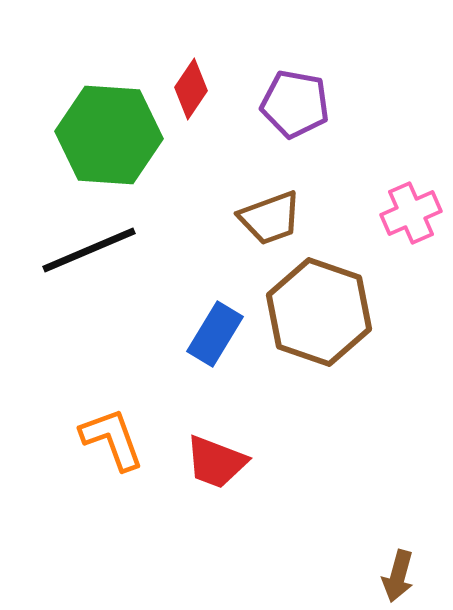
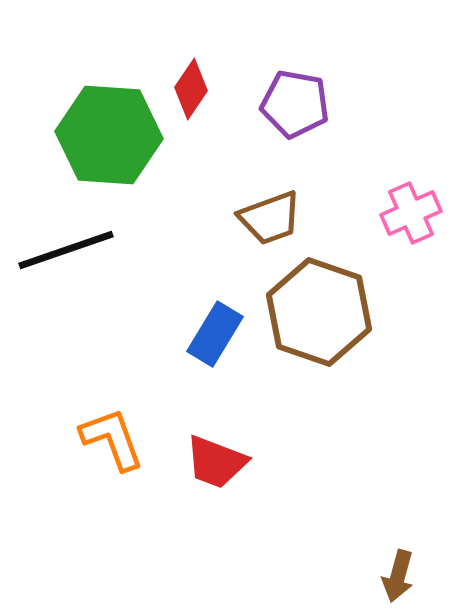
black line: moved 23 px left; rotated 4 degrees clockwise
